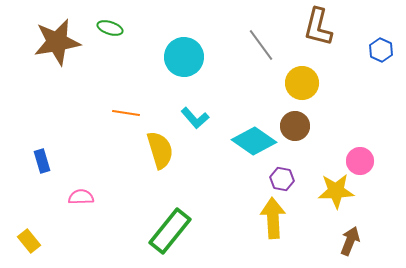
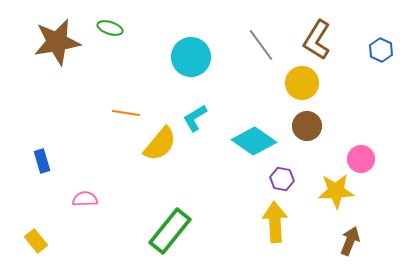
brown L-shape: moved 1 px left, 13 px down; rotated 18 degrees clockwise
cyan circle: moved 7 px right
cyan L-shape: rotated 100 degrees clockwise
brown circle: moved 12 px right
yellow semicircle: moved 6 px up; rotated 57 degrees clockwise
pink circle: moved 1 px right, 2 px up
pink semicircle: moved 4 px right, 2 px down
yellow arrow: moved 2 px right, 4 px down
yellow rectangle: moved 7 px right
